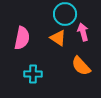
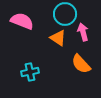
pink semicircle: moved 17 px up; rotated 80 degrees counterclockwise
orange semicircle: moved 2 px up
cyan cross: moved 3 px left, 2 px up; rotated 12 degrees counterclockwise
